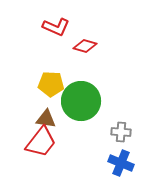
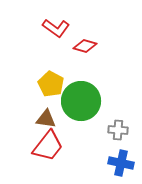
red L-shape: moved 1 px down; rotated 12 degrees clockwise
yellow pentagon: rotated 25 degrees clockwise
gray cross: moved 3 px left, 2 px up
red trapezoid: moved 7 px right, 4 px down
blue cross: rotated 10 degrees counterclockwise
